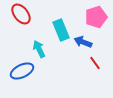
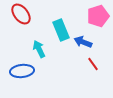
pink pentagon: moved 2 px right, 1 px up
red line: moved 2 px left, 1 px down
blue ellipse: rotated 20 degrees clockwise
